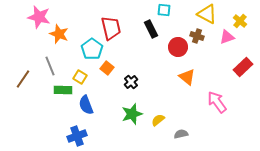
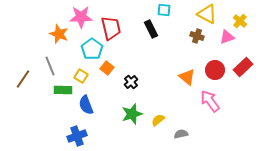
pink star: moved 42 px right; rotated 15 degrees counterclockwise
red circle: moved 37 px right, 23 px down
yellow square: moved 1 px right, 1 px up
pink arrow: moved 7 px left, 1 px up
